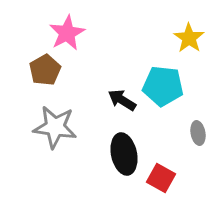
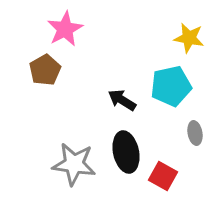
pink star: moved 2 px left, 4 px up
yellow star: rotated 24 degrees counterclockwise
cyan pentagon: moved 8 px right; rotated 18 degrees counterclockwise
gray star: moved 19 px right, 37 px down
gray ellipse: moved 3 px left
black ellipse: moved 2 px right, 2 px up
red square: moved 2 px right, 2 px up
